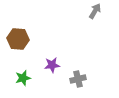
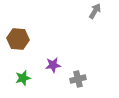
purple star: moved 1 px right
